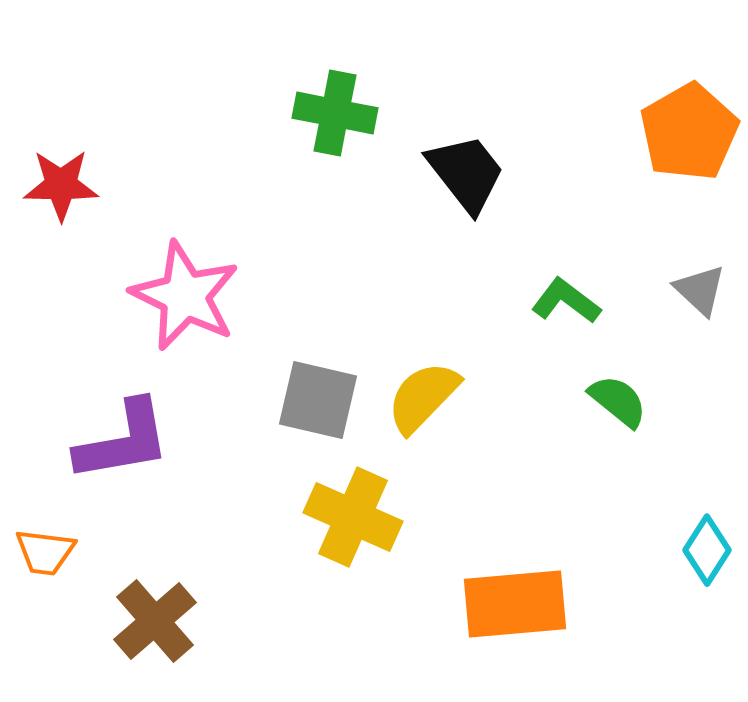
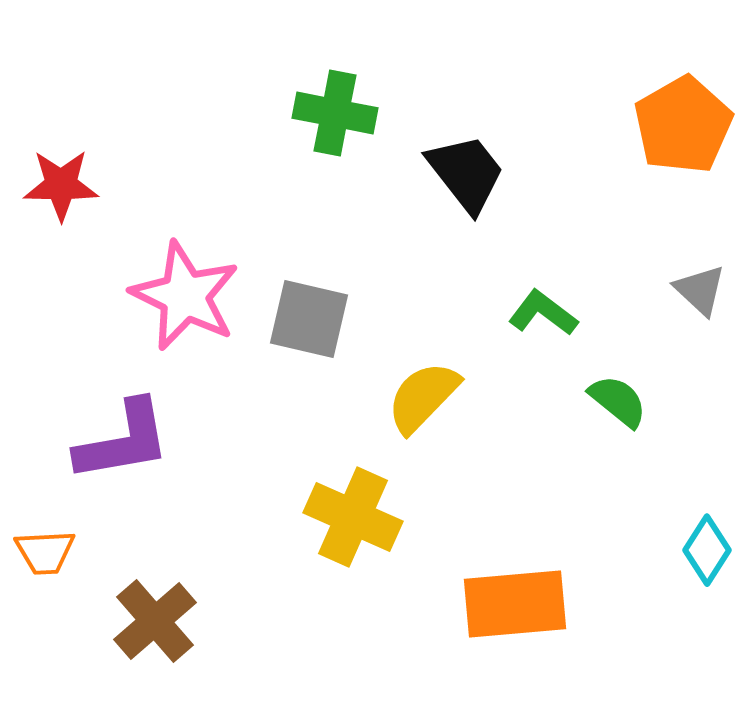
orange pentagon: moved 6 px left, 7 px up
green L-shape: moved 23 px left, 12 px down
gray square: moved 9 px left, 81 px up
orange trapezoid: rotated 10 degrees counterclockwise
